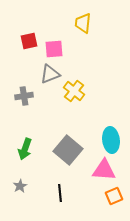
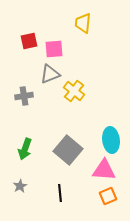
orange square: moved 6 px left
